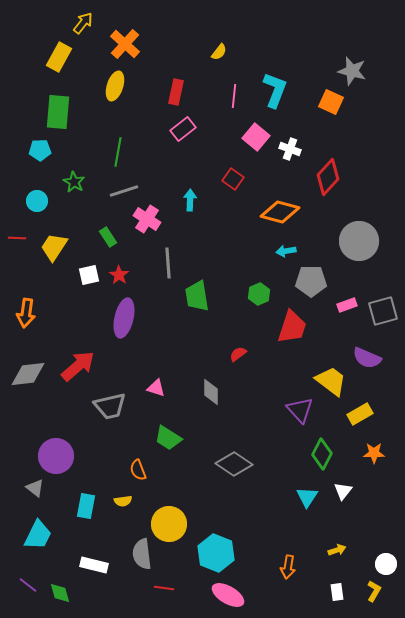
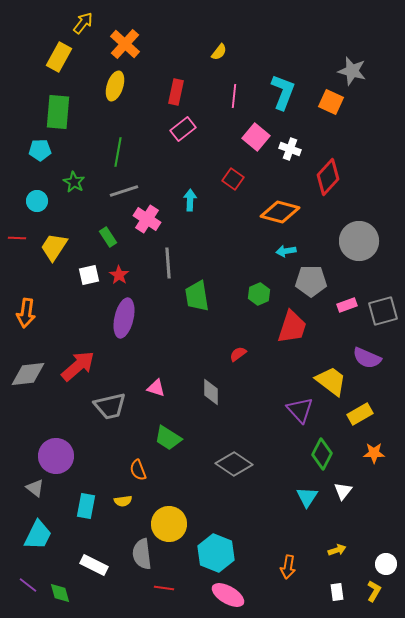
cyan L-shape at (275, 90): moved 8 px right, 2 px down
white rectangle at (94, 565): rotated 12 degrees clockwise
